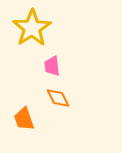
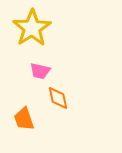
pink trapezoid: moved 12 px left, 5 px down; rotated 70 degrees counterclockwise
orange diamond: rotated 15 degrees clockwise
